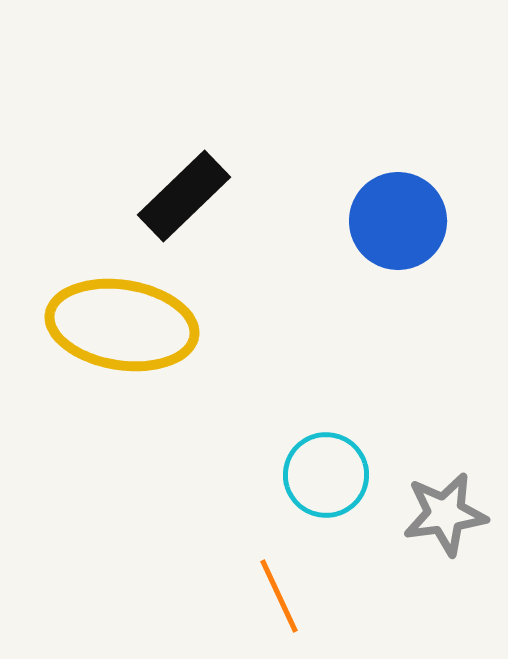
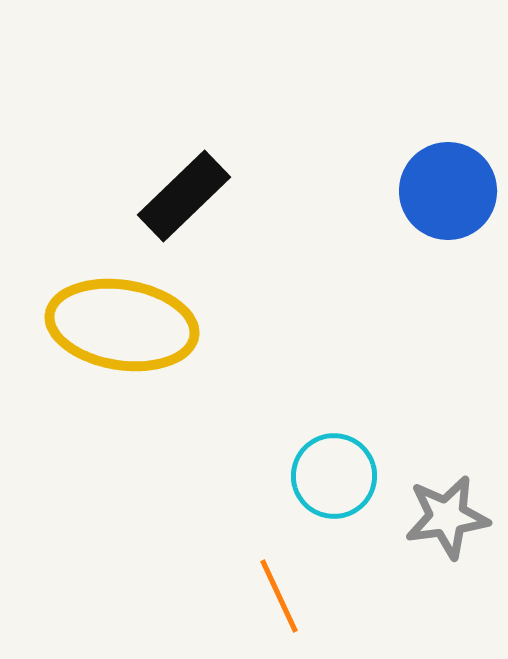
blue circle: moved 50 px right, 30 px up
cyan circle: moved 8 px right, 1 px down
gray star: moved 2 px right, 3 px down
